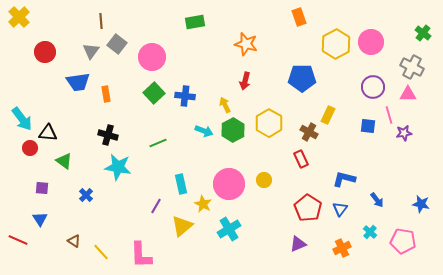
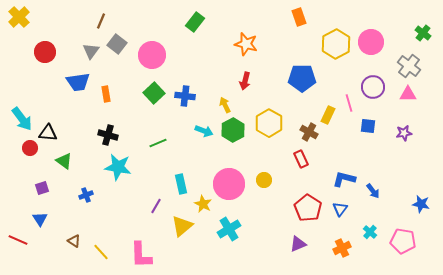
brown line at (101, 21): rotated 28 degrees clockwise
green rectangle at (195, 22): rotated 42 degrees counterclockwise
pink circle at (152, 57): moved 2 px up
gray cross at (412, 67): moved 3 px left, 1 px up; rotated 10 degrees clockwise
pink line at (389, 115): moved 40 px left, 12 px up
purple square at (42, 188): rotated 24 degrees counterclockwise
blue cross at (86, 195): rotated 24 degrees clockwise
blue arrow at (377, 200): moved 4 px left, 9 px up
